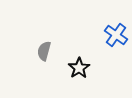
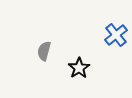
blue cross: rotated 15 degrees clockwise
